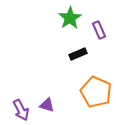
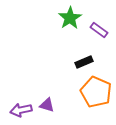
purple rectangle: rotated 30 degrees counterclockwise
black rectangle: moved 6 px right, 8 px down
purple arrow: rotated 105 degrees clockwise
